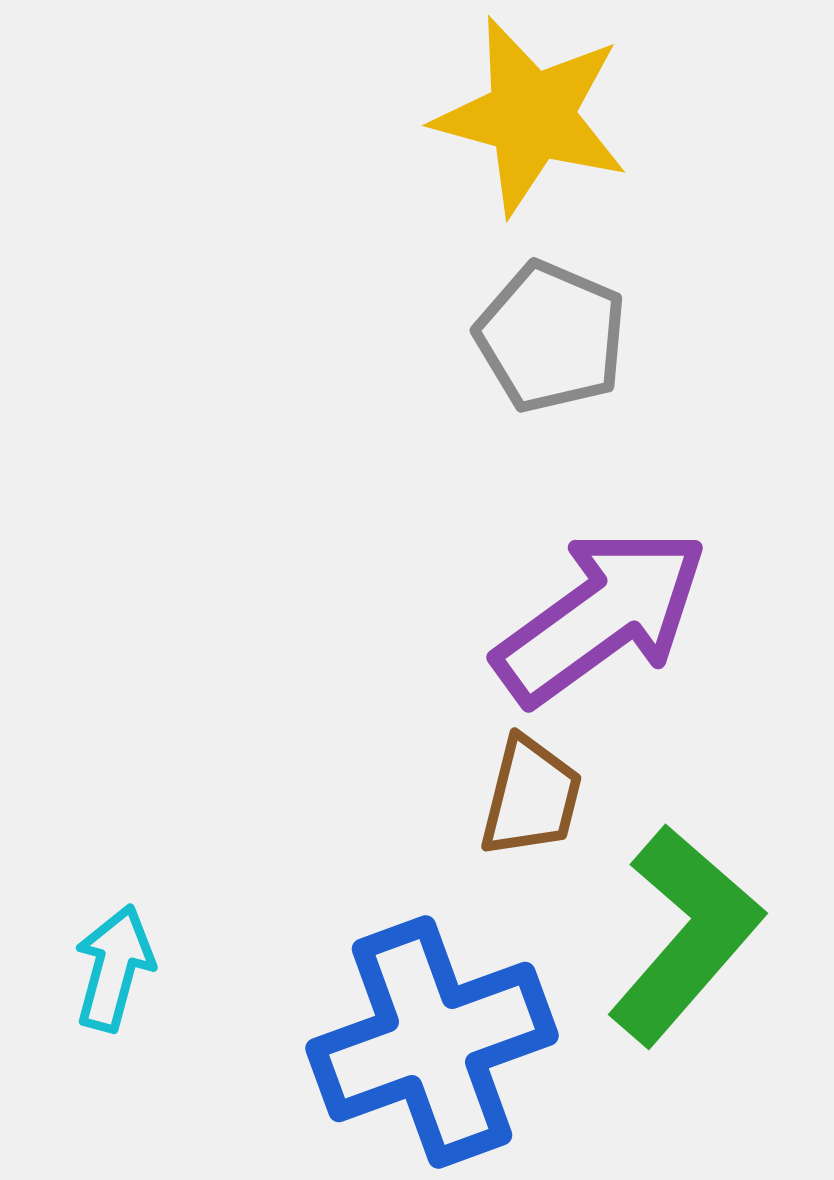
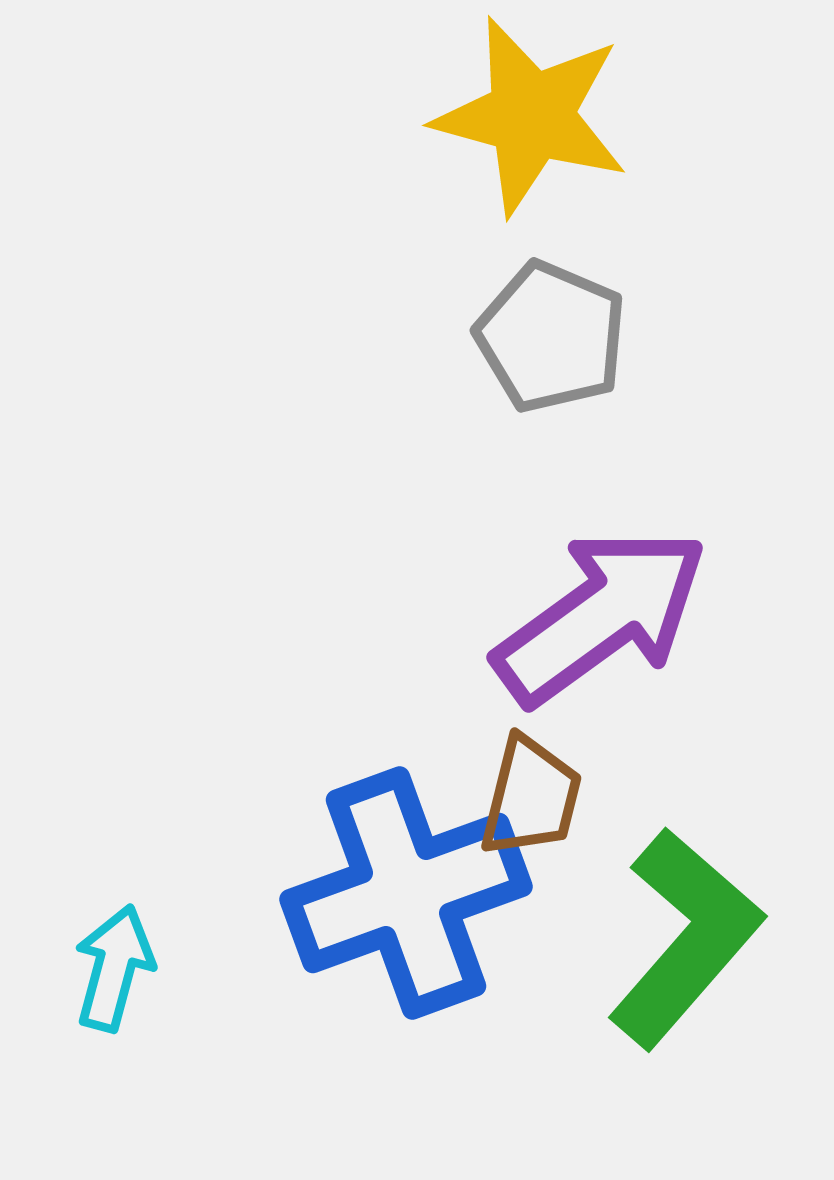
green L-shape: moved 3 px down
blue cross: moved 26 px left, 149 px up
